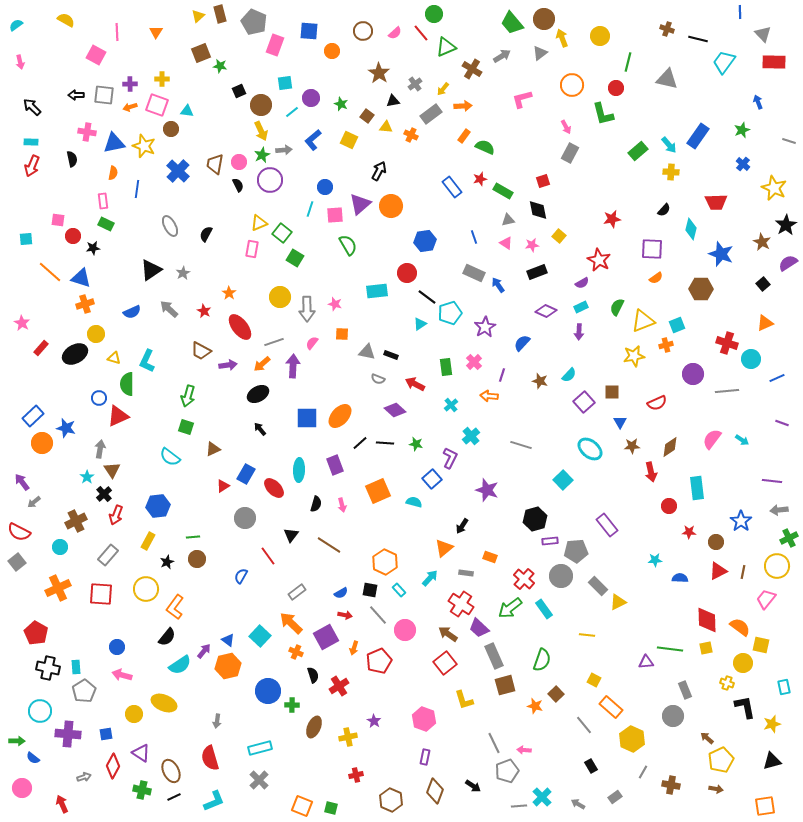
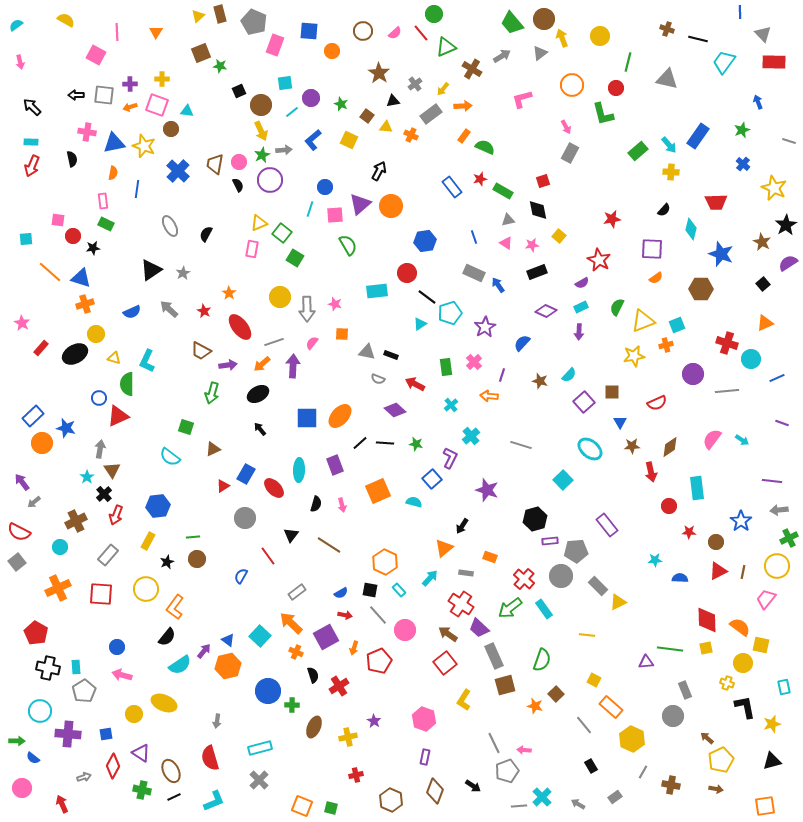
green arrow at (188, 396): moved 24 px right, 3 px up
yellow L-shape at (464, 700): rotated 50 degrees clockwise
